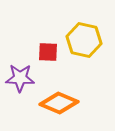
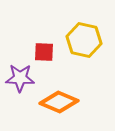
red square: moved 4 px left
orange diamond: moved 1 px up
